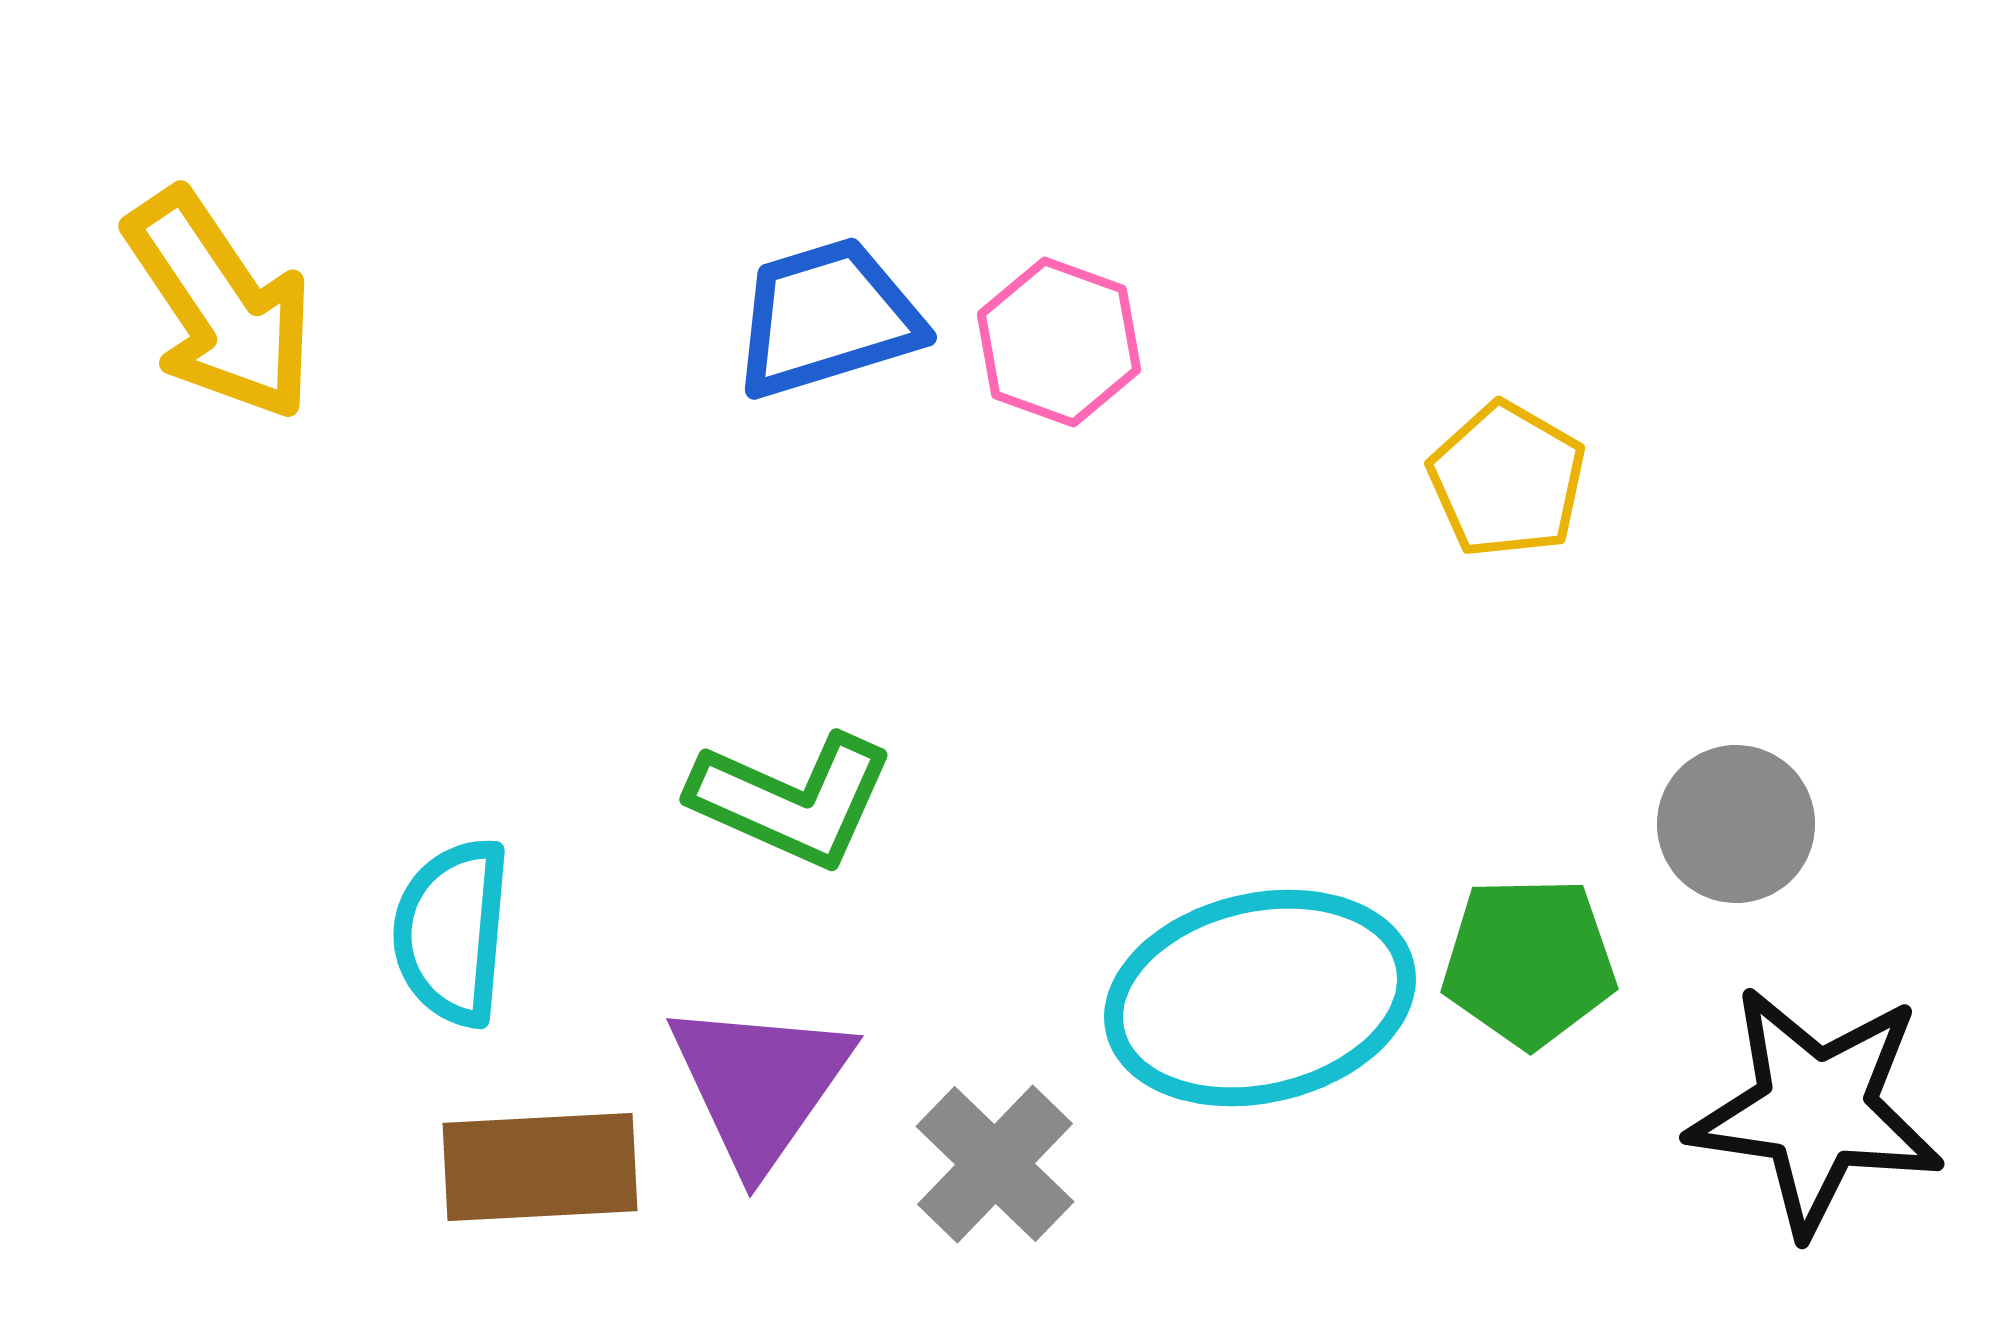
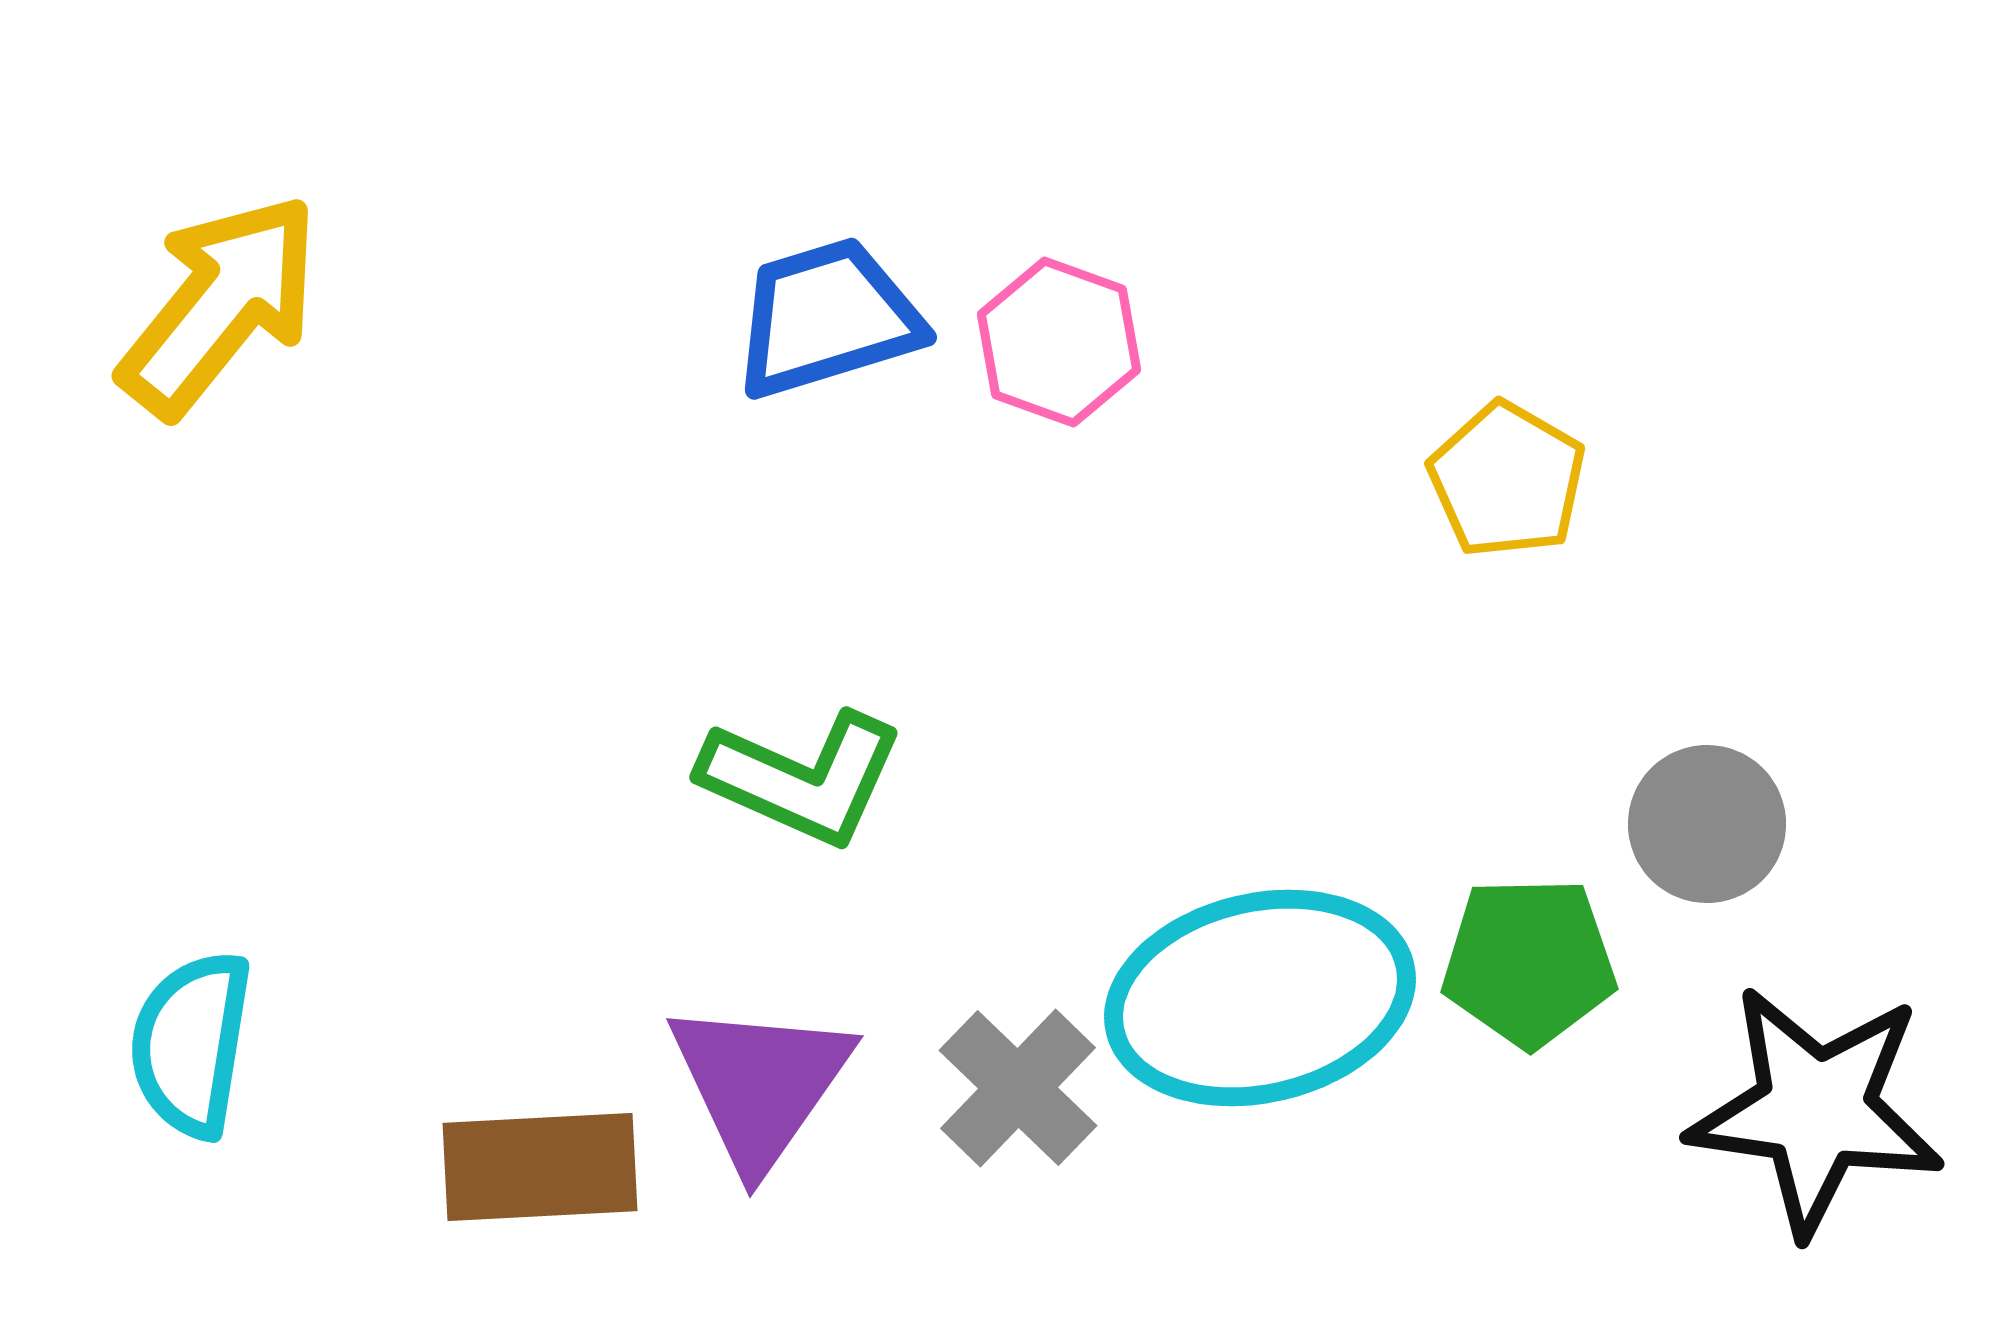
yellow arrow: rotated 107 degrees counterclockwise
green L-shape: moved 10 px right, 22 px up
gray circle: moved 29 px left
cyan semicircle: moved 261 px left, 112 px down; rotated 4 degrees clockwise
gray cross: moved 23 px right, 76 px up
